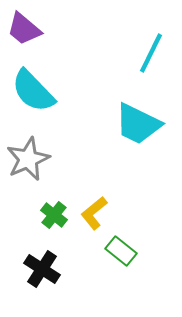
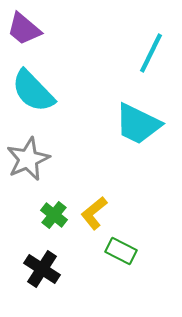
green rectangle: rotated 12 degrees counterclockwise
